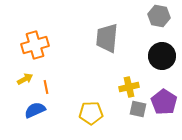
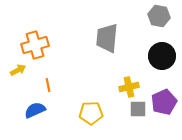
yellow arrow: moved 7 px left, 9 px up
orange line: moved 2 px right, 2 px up
purple pentagon: rotated 15 degrees clockwise
gray square: rotated 12 degrees counterclockwise
